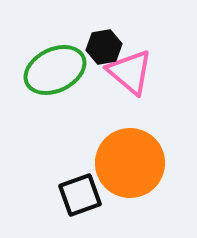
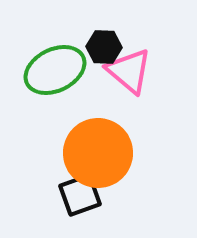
black hexagon: rotated 12 degrees clockwise
pink triangle: moved 1 px left, 1 px up
orange circle: moved 32 px left, 10 px up
